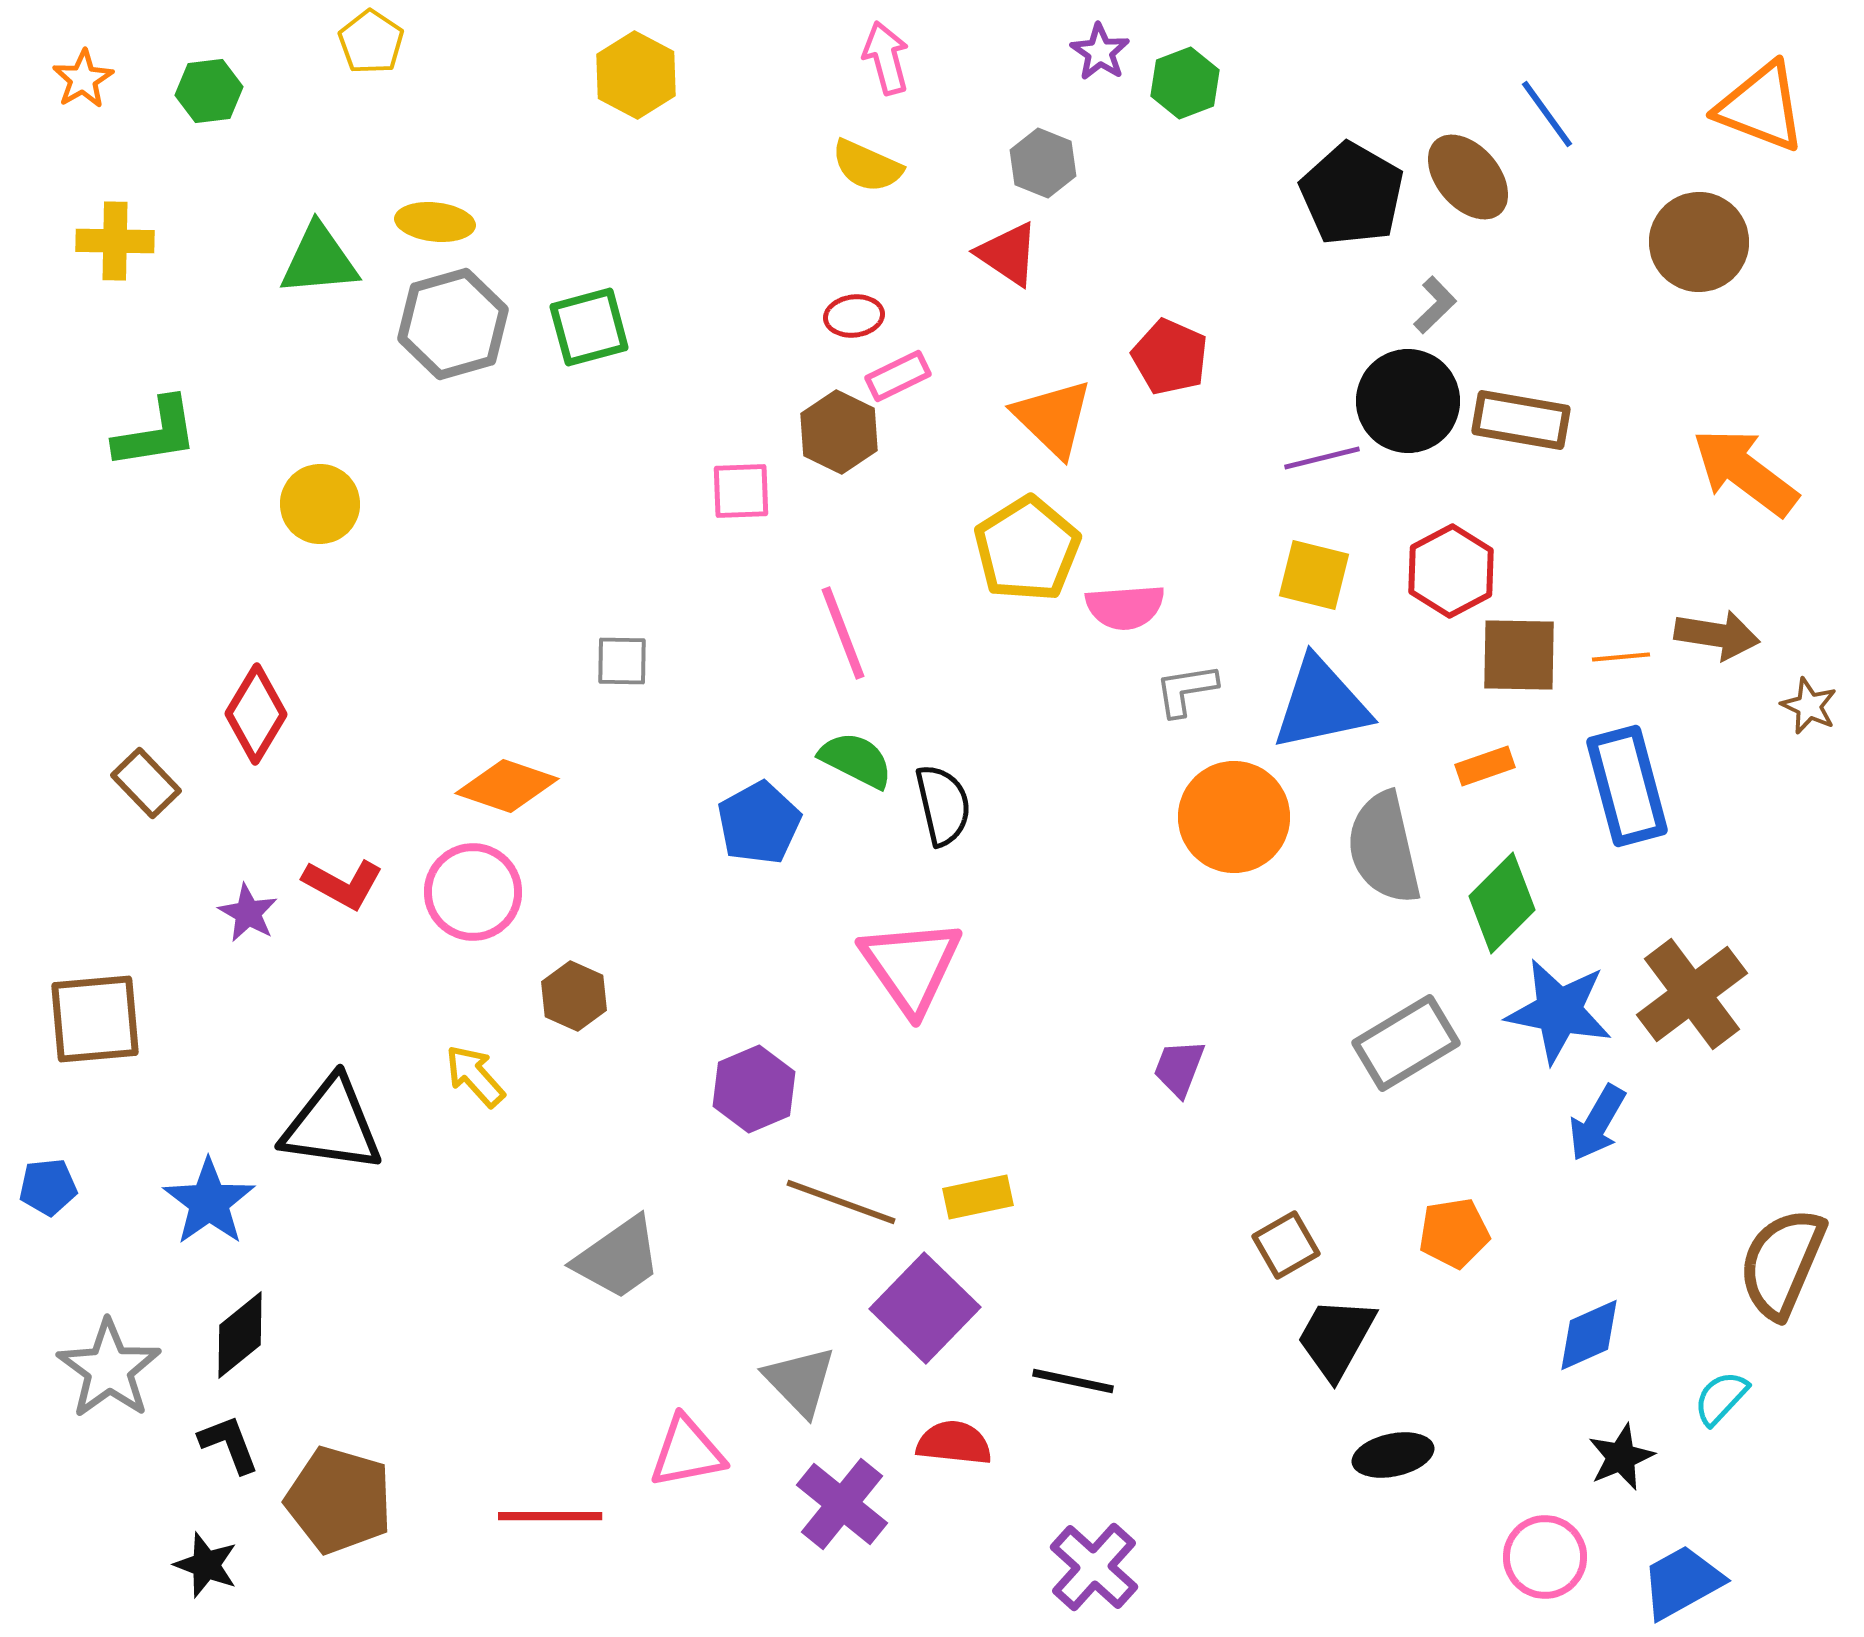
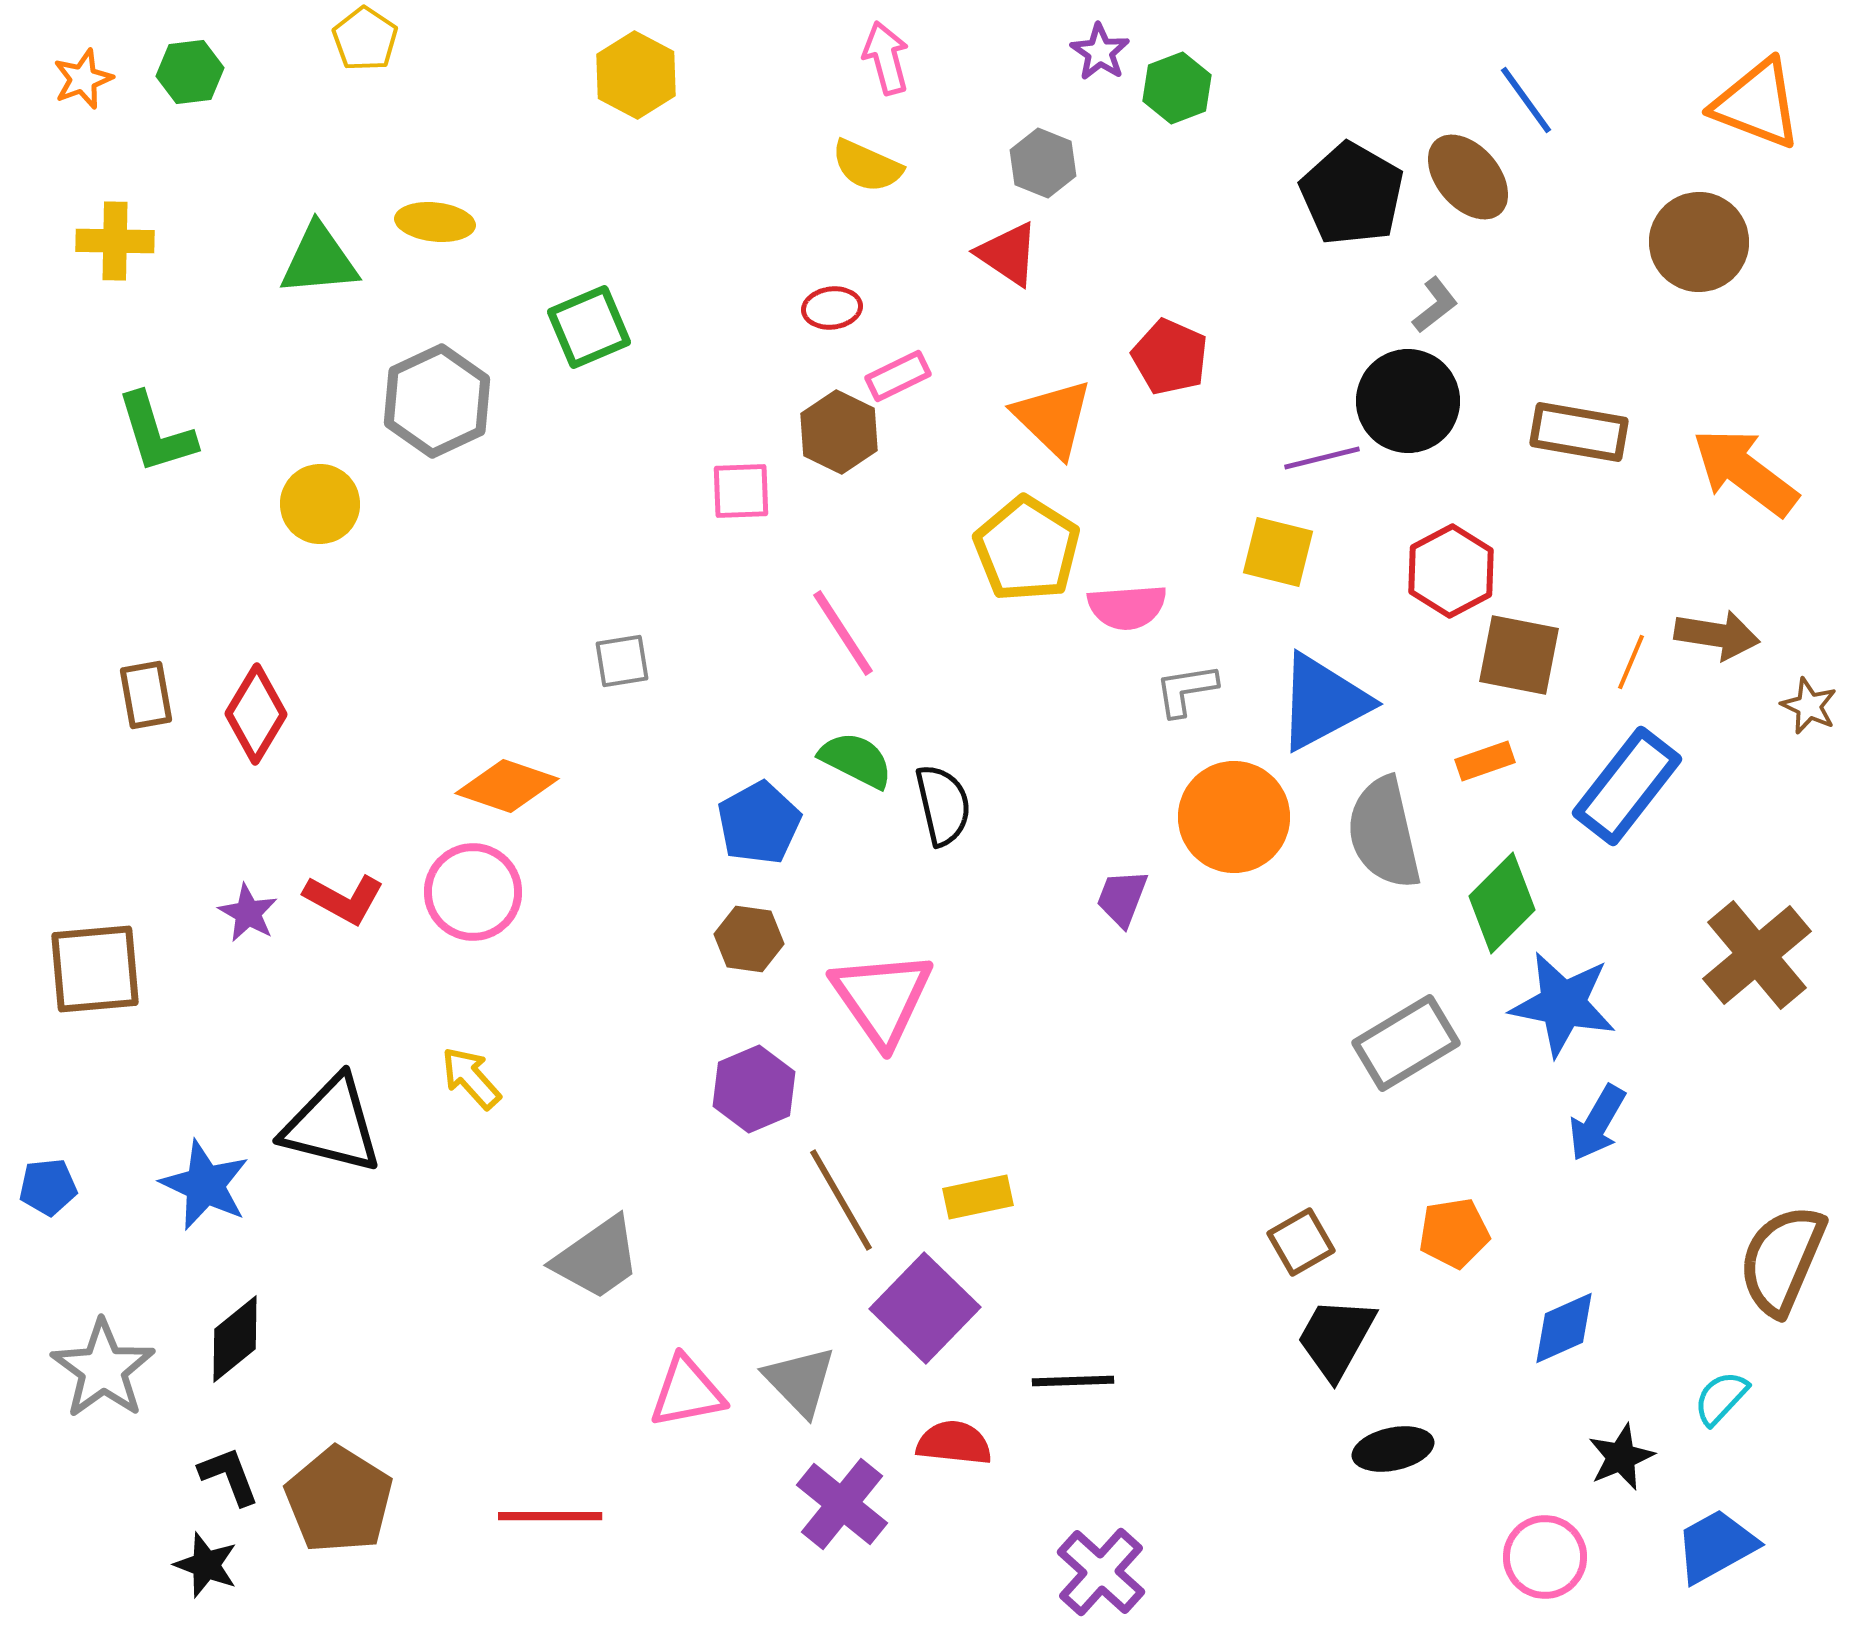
yellow pentagon at (371, 42): moved 6 px left, 3 px up
orange star at (83, 79): rotated 10 degrees clockwise
green hexagon at (1185, 83): moved 8 px left, 5 px down
green hexagon at (209, 91): moved 19 px left, 19 px up
orange triangle at (1761, 107): moved 4 px left, 3 px up
blue line at (1547, 114): moved 21 px left, 14 px up
gray L-shape at (1435, 305): rotated 6 degrees clockwise
red ellipse at (854, 316): moved 22 px left, 8 px up
gray hexagon at (453, 324): moved 16 px left, 77 px down; rotated 9 degrees counterclockwise
green square at (589, 327): rotated 8 degrees counterclockwise
brown rectangle at (1521, 420): moved 58 px right, 12 px down
green L-shape at (156, 433): rotated 82 degrees clockwise
yellow pentagon at (1027, 549): rotated 8 degrees counterclockwise
yellow square at (1314, 575): moved 36 px left, 23 px up
pink semicircle at (1125, 607): moved 2 px right
pink line at (843, 633): rotated 12 degrees counterclockwise
brown square at (1519, 655): rotated 10 degrees clockwise
orange line at (1621, 657): moved 10 px right, 5 px down; rotated 62 degrees counterclockwise
gray square at (622, 661): rotated 10 degrees counterclockwise
blue triangle at (1321, 704): moved 2 px right, 2 px up; rotated 16 degrees counterclockwise
orange rectangle at (1485, 766): moved 5 px up
brown rectangle at (146, 783): moved 88 px up; rotated 34 degrees clockwise
blue rectangle at (1627, 786): rotated 53 degrees clockwise
gray semicircle at (1384, 848): moved 15 px up
red L-shape at (343, 884): moved 1 px right, 15 px down
pink triangle at (911, 966): moved 29 px left, 32 px down
brown cross at (1692, 994): moved 65 px right, 39 px up; rotated 3 degrees counterclockwise
brown hexagon at (574, 996): moved 175 px right, 57 px up; rotated 16 degrees counterclockwise
blue star at (1559, 1011): moved 4 px right, 7 px up
brown square at (95, 1019): moved 50 px up
purple trapezoid at (1179, 1068): moved 57 px left, 170 px up
yellow arrow at (475, 1076): moved 4 px left, 2 px down
black triangle at (332, 1125): rotated 6 degrees clockwise
blue star at (209, 1202): moved 4 px left, 17 px up; rotated 12 degrees counterclockwise
brown line at (841, 1202): moved 2 px up; rotated 40 degrees clockwise
brown square at (1286, 1245): moved 15 px right, 3 px up
gray trapezoid at (618, 1258): moved 21 px left
brown semicircle at (1782, 1263): moved 3 px up
black diamond at (240, 1335): moved 5 px left, 4 px down
blue diamond at (1589, 1335): moved 25 px left, 7 px up
gray star at (109, 1369): moved 6 px left
black line at (1073, 1381): rotated 14 degrees counterclockwise
black L-shape at (229, 1444): moved 32 px down
pink triangle at (687, 1452): moved 60 px up
black ellipse at (1393, 1455): moved 6 px up
brown pentagon at (339, 1500): rotated 16 degrees clockwise
purple cross at (1094, 1567): moved 7 px right, 5 px down
blue trapezoid at (1682, 1582): moved 34 px right, 36 px up
